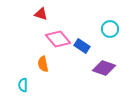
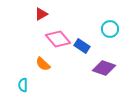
red triangle: rotated 48 degrees counterclockwise
orange semicircle: rotated 35 degrees counterclockwise
